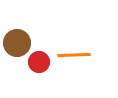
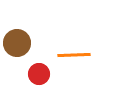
red circle: moved 12 px down
